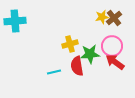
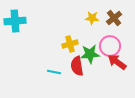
yellow star: moved 10 px left, 1 px down; rotated 16 degrees clockwise
pink circle: moved 2 px left
red arrow: moved 2 px right
cyan line: rotated 24 degrees clockwise
